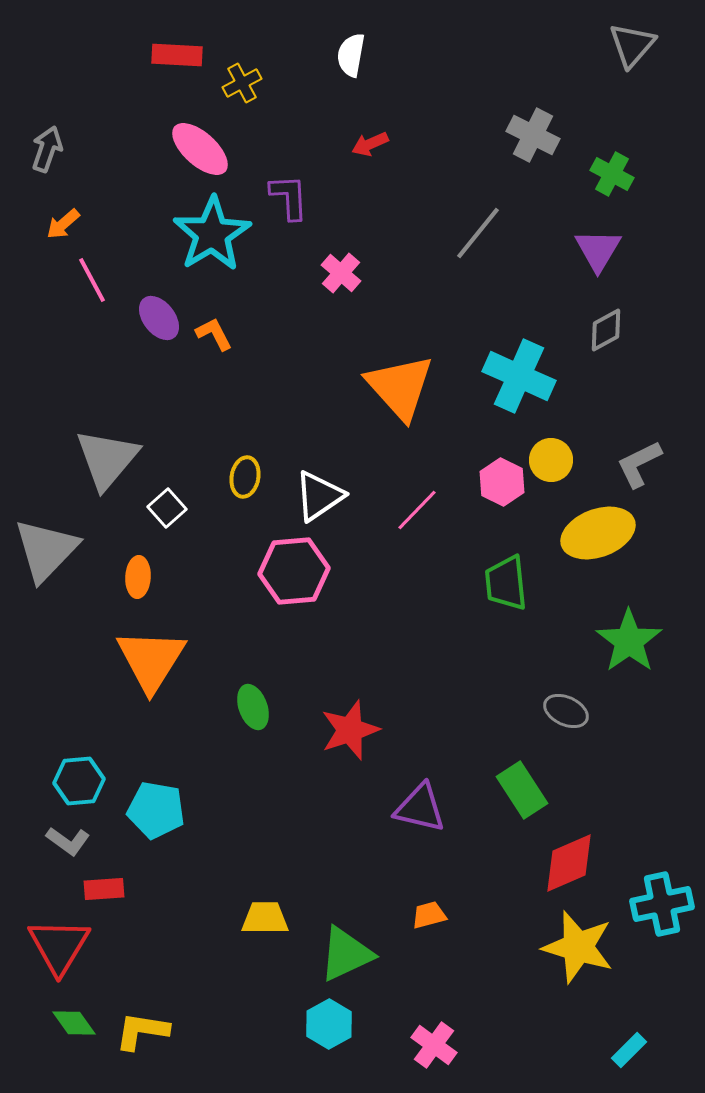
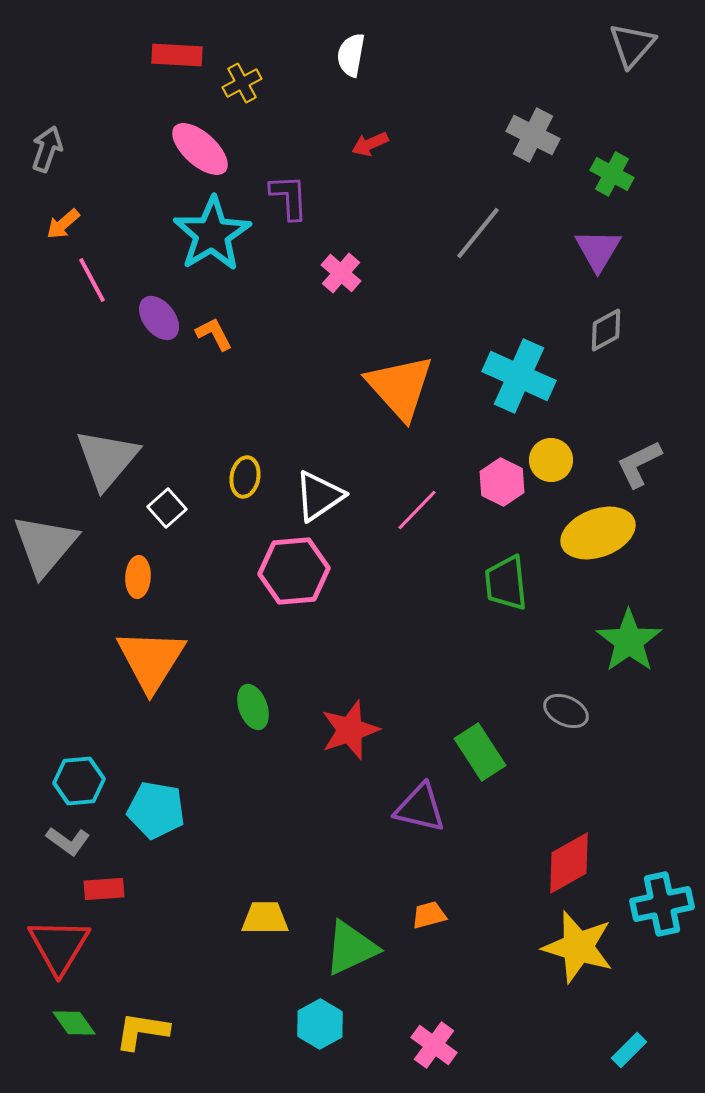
gray triangle at (46, 550): moved 1 px left, 5 px up; rotated 4 degrees counterclockwise
green rectangle at (522, 790): moved 42 px left, 38 px up
red diamond at (569, 863): rotated 6 degrees counterclockwise
green triangle at (346, 954): moved 5 px right, 6 px up
cyan hexagon at (329, 1024): moved 9 px left
